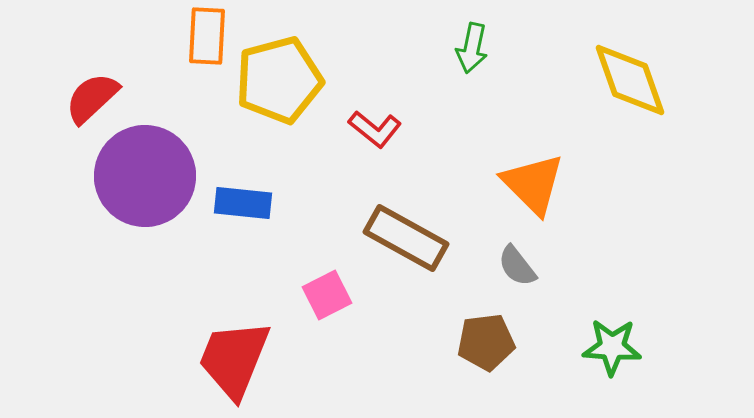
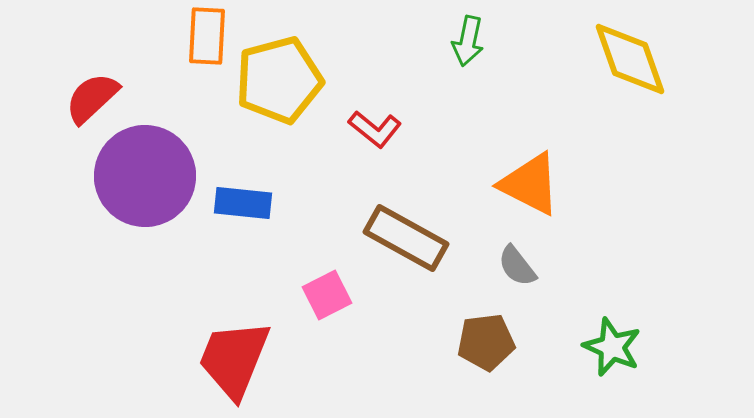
green arrow: moved 4 px left, 7 px up
yellow diamond: moved 21 px up
orange triangle: moved 3 px left; rotated 18 degrees counterclockwise
green star: rotated 20 degrees clockwise
